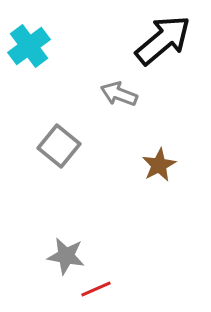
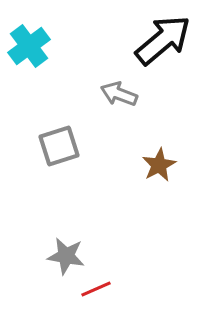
gray square: rotated 33 degrees clockwise
